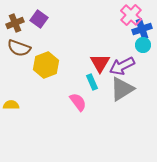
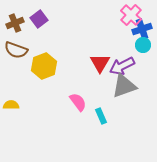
purple square: rotated 18 degrees clockwise
brown semicircle: moved 3 px left, 2 px down
yellow hexagon: moved 2 px left, 1 px down
cyan rectangle: moved 9 px right, 34 px down
gray triangle: moved 2 px right, 3 px up; rotated 12 degrees clockwise
